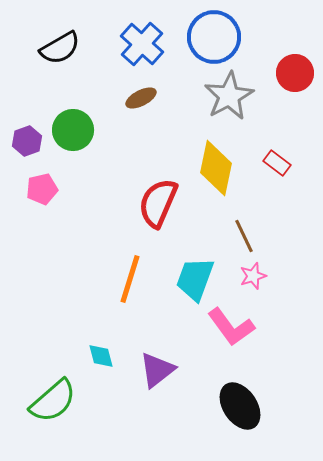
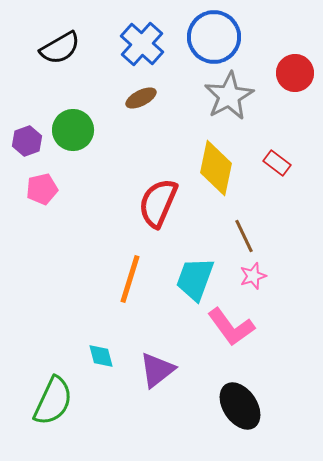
green semicircle: rotated 24 degrees counterclockwise
